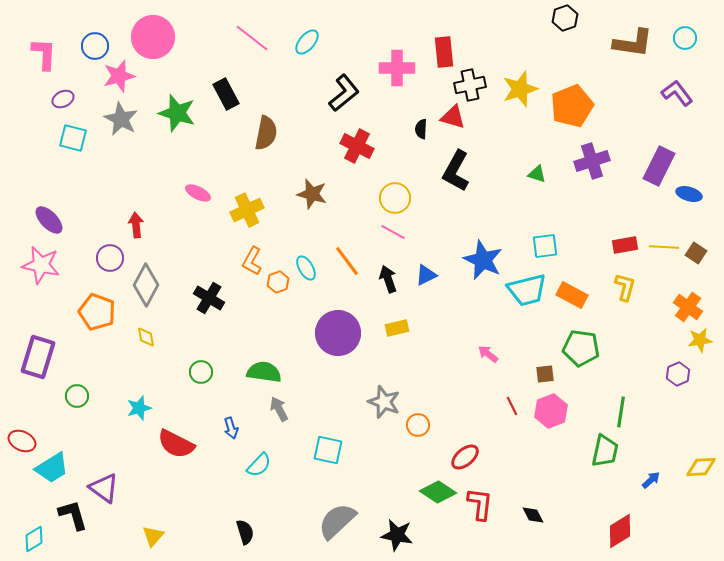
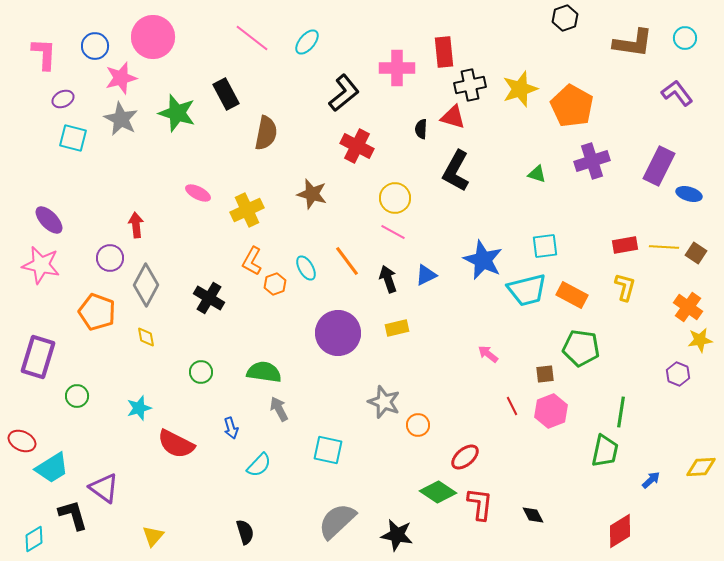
pink star at (119, 76): moved 2 px right, 2 px down
orange pentagon at (572, 106): rotated 21 degrees counterclockwise
orange hexagon at (278, 282): moved 3 px left, 2 px down
purple hexagon at (678, 374): rotated 15 degrees counterclockwise
